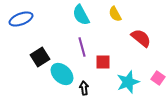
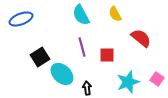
red square: moved 4 px right, 7 px up
pink square: moved 1 px left, 1 px down
black arrow: moved 3 px right
